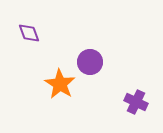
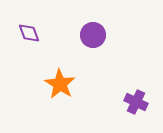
purple circle: moved 3 px right, 27 px up
